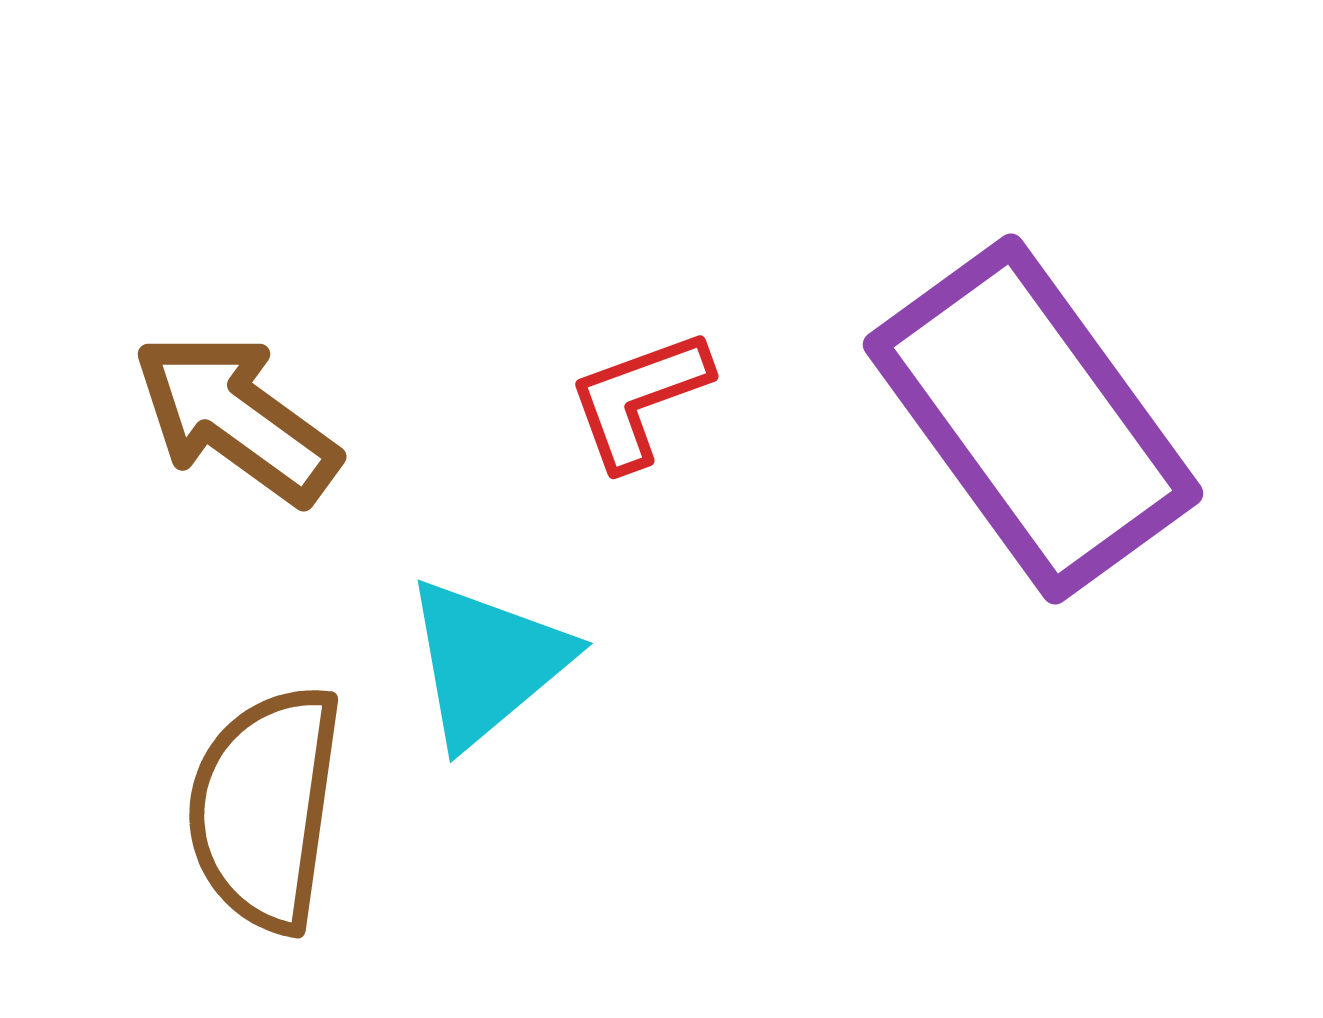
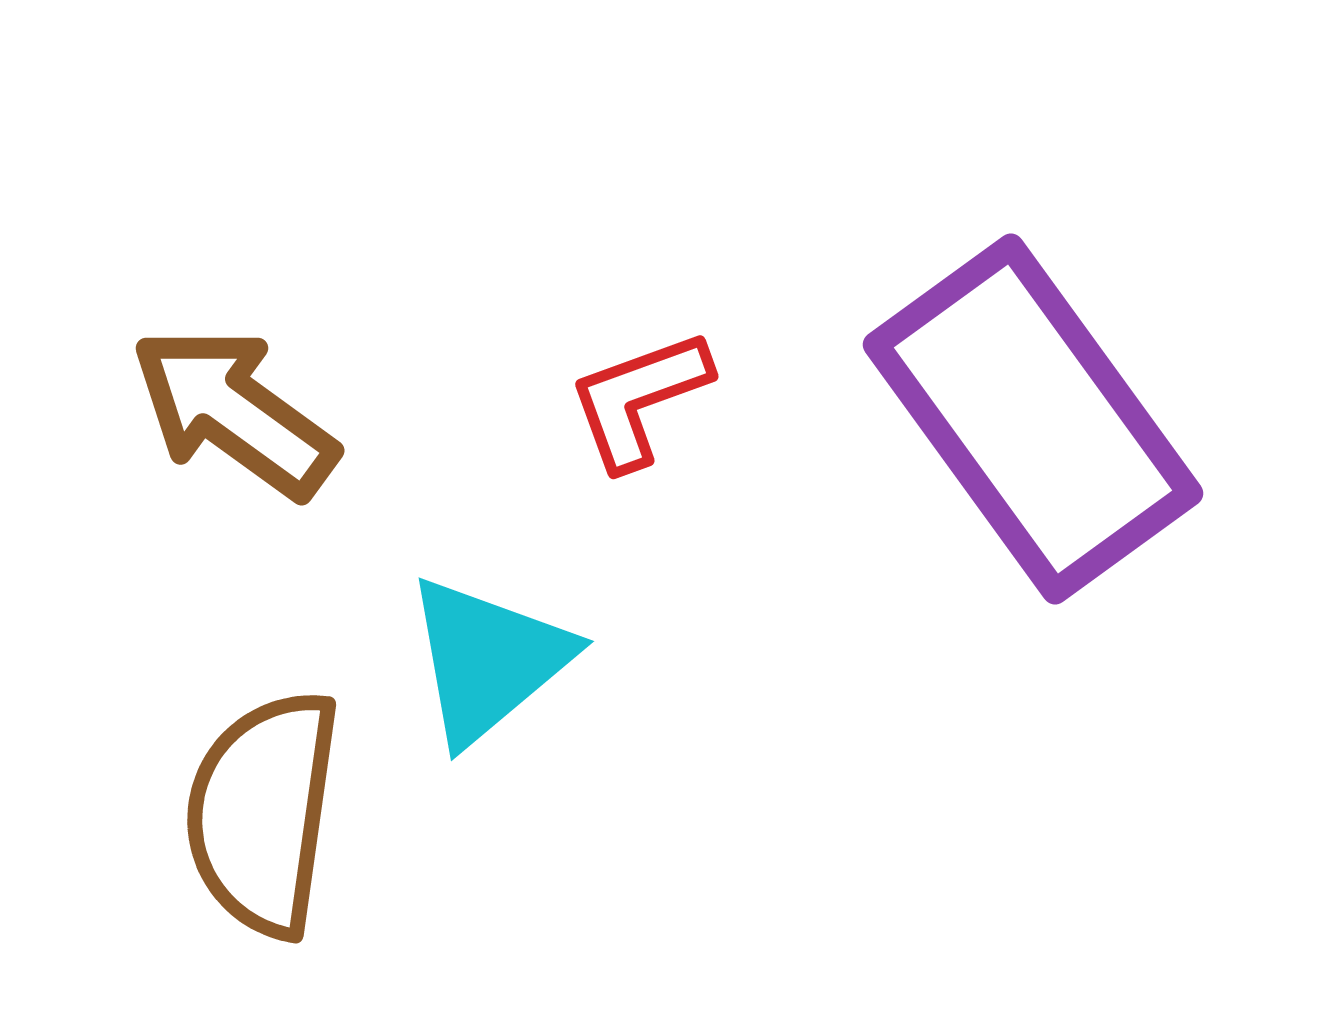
brown arrow: moved 2 px left, 6 px up
cyan triangle: moved 1 px right, 2 px up
brown semicircle: moved 2 px left, 5 px down
